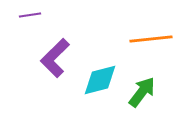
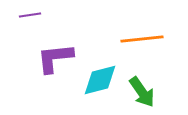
orange line: moved 9 px left
purple L-shape: rotated 39 degrees clockwise
green arrow: rotated 108 degrees clockwise
